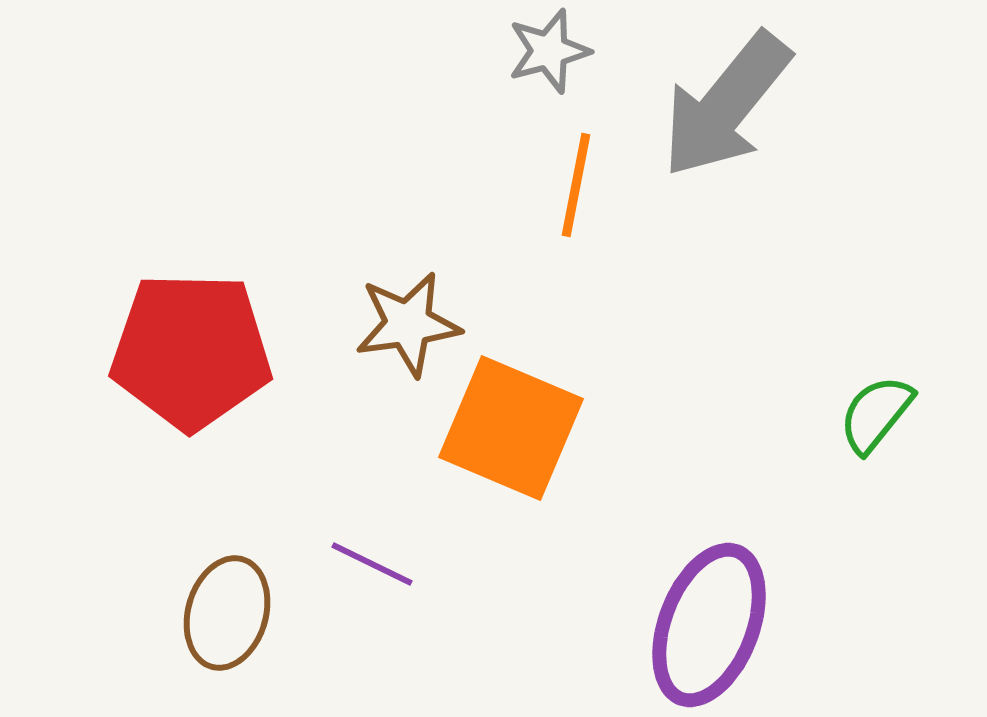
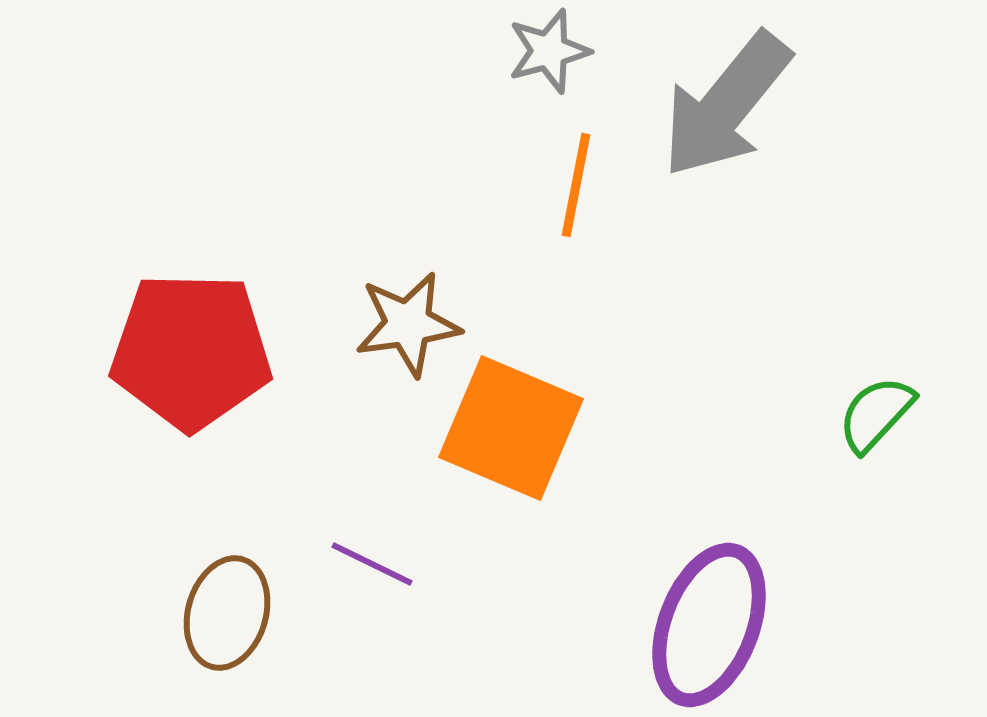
green semicircle: rotated 4 degrees clockwise
